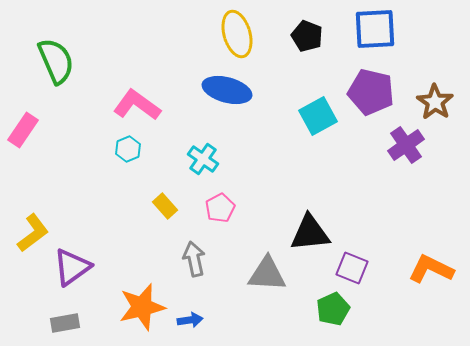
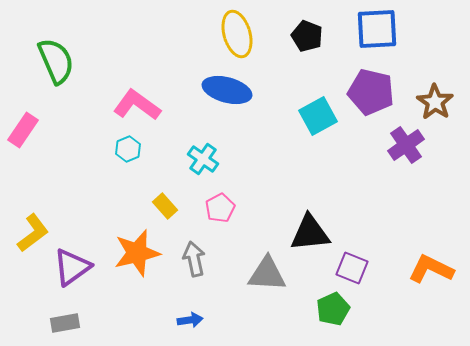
blue square: moved 2 px right
orange star: moved 5 px left, 54 px up
